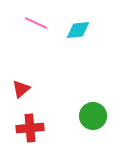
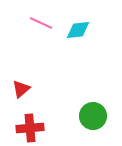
pink line: moved 5 px right
